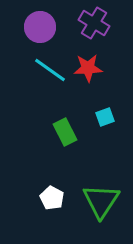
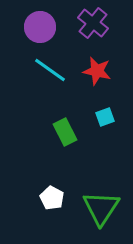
purple cross: moved 1 px left; rotated 8 degrees clockwise
red star: moved 9 px right, 3 px down; rotated 16 degrees clockwise
green triangle: moved 7 px down
